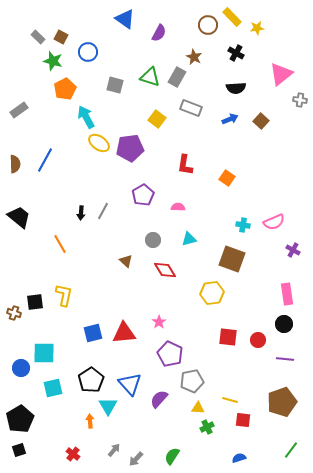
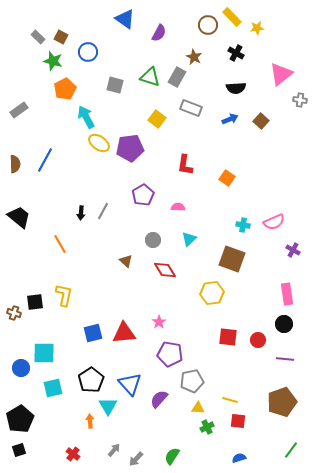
cyan triangle at (189, 239): rotated 28 degrees counterclockwise
purple pentagon at (170, 354): rotated 15 degrees counterclockwise
red square at (243, 420): moved 5 px left, 1 px down
